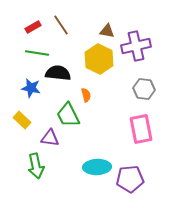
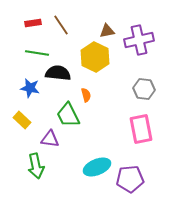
red rectangle: moved 4 px up; rotated 21 degrees clockwise
brown triangle: rotated 21 degrees counterclockwise
purple cross: moved 3 px right, 6 px up
yellow hexagon: moved 4 px left, 2 px up
blue star: moved 1 px left
purple triangle: moved 1 px down
cyan ellipse: rotated 20 degrees counterclockwise
